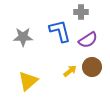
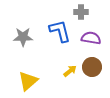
purple semicircle: moved 3 px right, 2 px up; rotated 138 degrees counterclockwise
